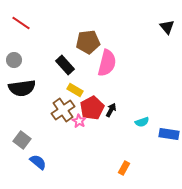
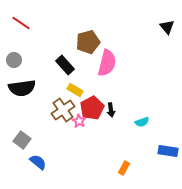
brown pentagon: rotated 10 degrees counterclockwise
black arrow: rotated 144 degrees clockwise
blue rectangle: moved 1 px left, 17 px down
